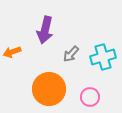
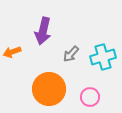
purple arrow: moved 2 px left, 1 px down
